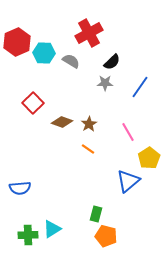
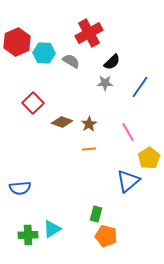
orange line: moved 1 px right; rotated 40 degrees counterclockwise
